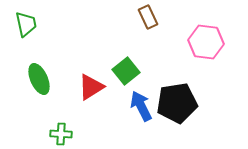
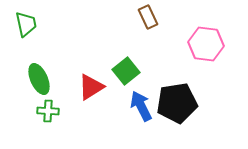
pink hexagon: moved 2 px down
green cross: moved 13 px left, 23 px up
